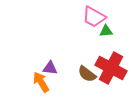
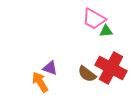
pink trapezoid: moved 2 px down
purple triangle: rotated 14 degrees clockwise
orange arrow: moved 1 px left
